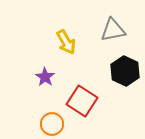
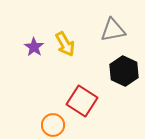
yellow arrow: moved 1 px left, 2 px down
black hexagon: moved 1 px left
purple star: moved 11 px left, 30 px up
orange circle: moved 1 px right, 1 px down
